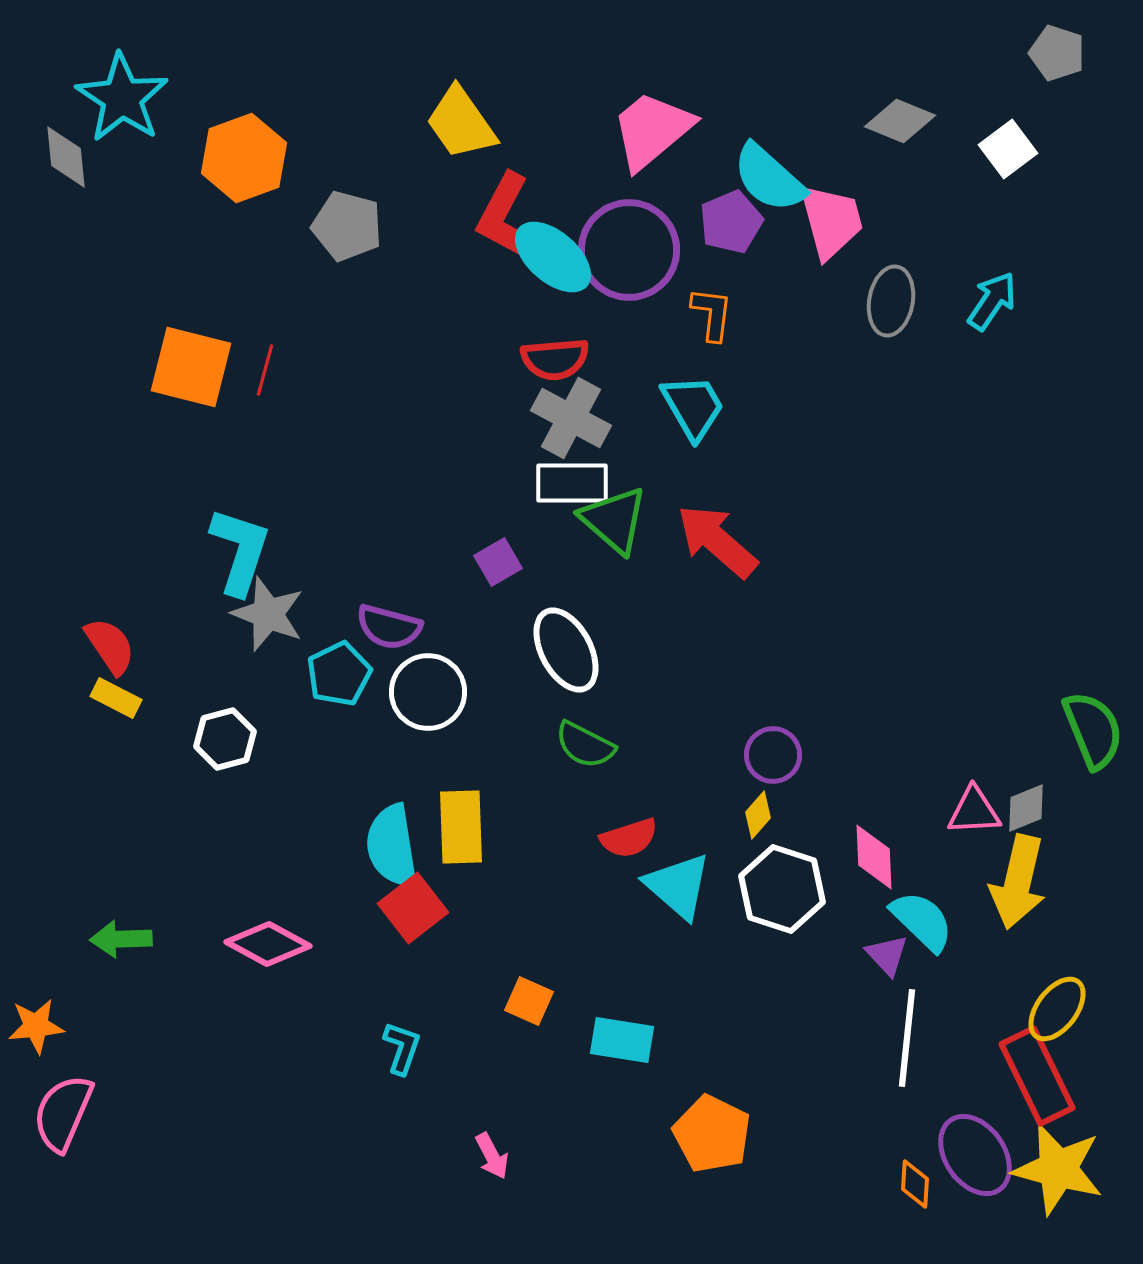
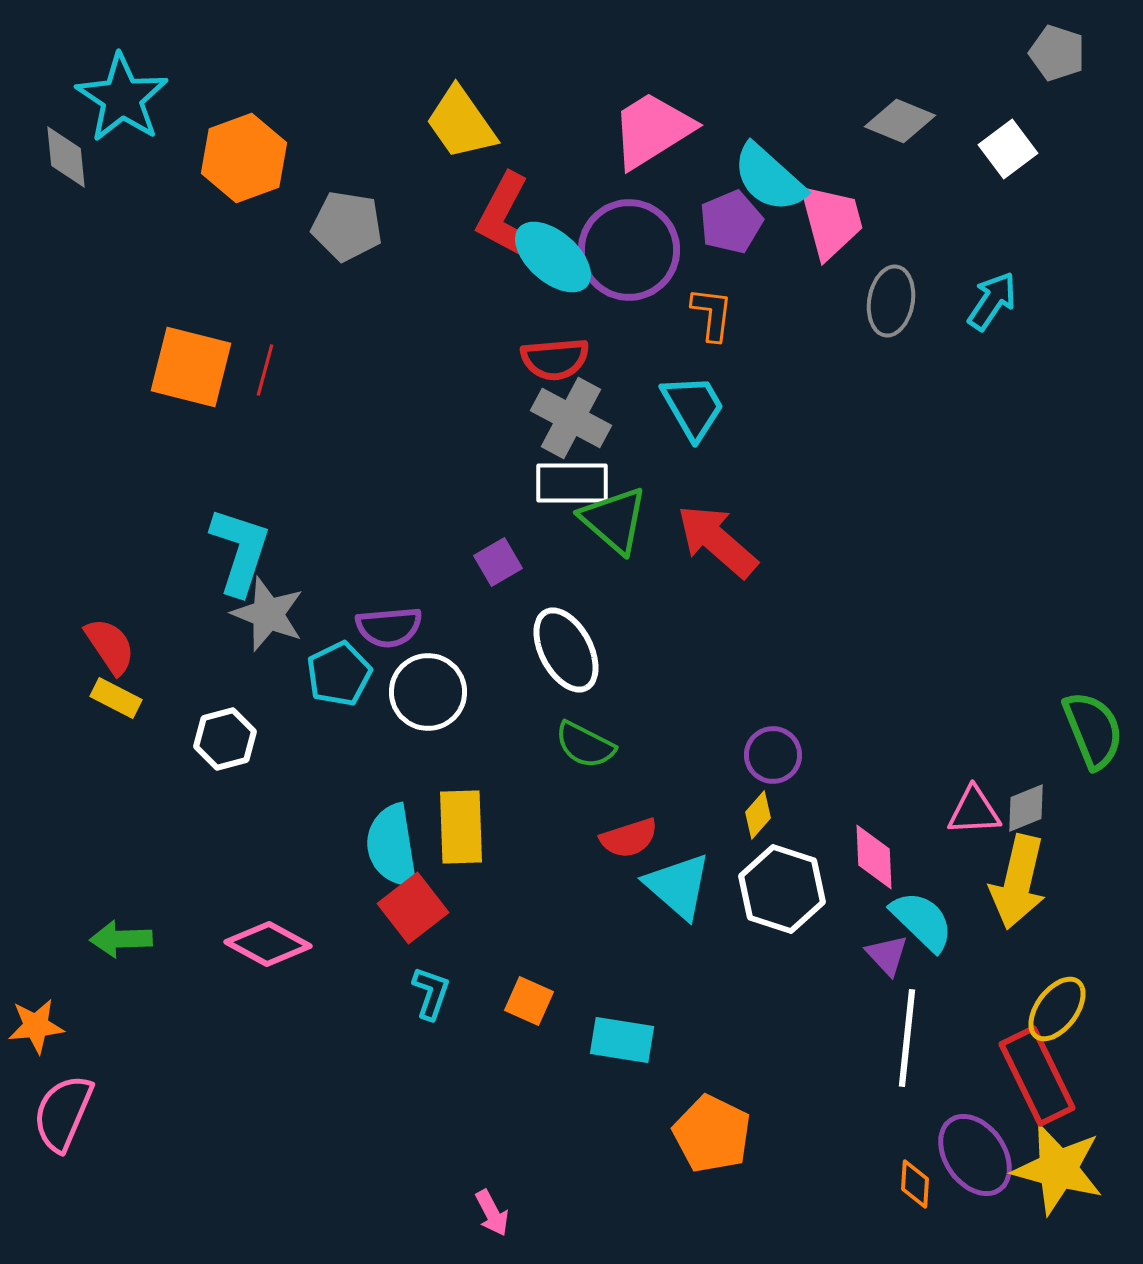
pink trapezoid at (652, 130): rotated 8 degrees clockwise
gray pentagon at (347, 226): rotated 6 degrees counterclockwise
purple semicircle at (389, 627): rotated 20 degrees counterclockwise
cyan L-shape at (402, 1048): moved 29 px right, 55 px up
pink arrow at (492, 1156): moved 57 px down
